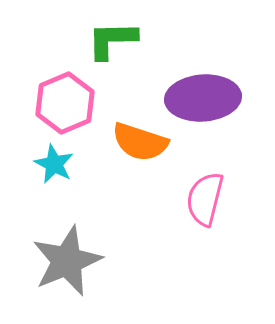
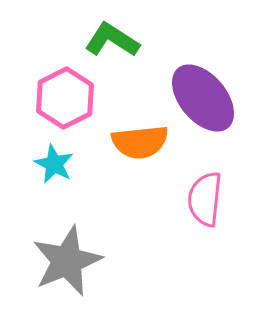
green L-shape: rotated 34 degrees clockwise
purple ellipse: rotated 54 degrees clockwise
pink hexagon: moved 5 px up; rotated 4 degrees counterclockwise
orange semicircle: rotated 24 degrees counterclockwise
pink semicircle: rotated 8 degrees counterclockwise
